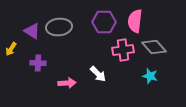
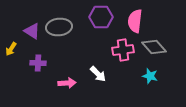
purple hexagon: moved 3 px left, 5 px up
